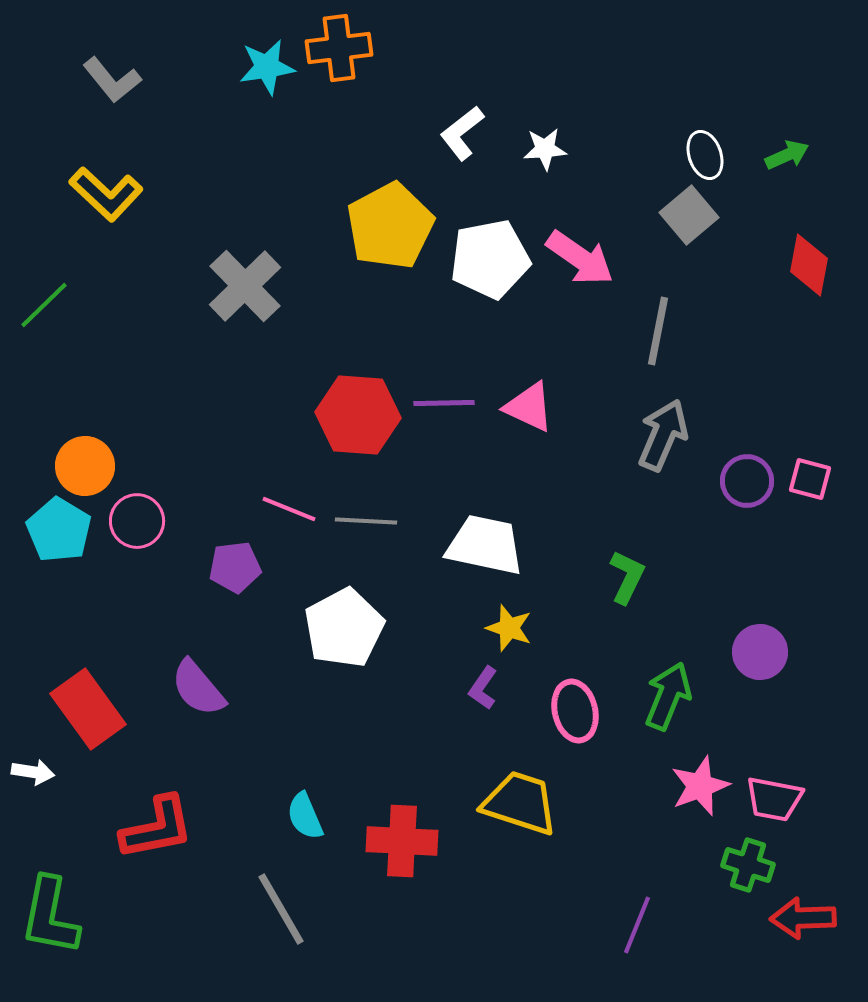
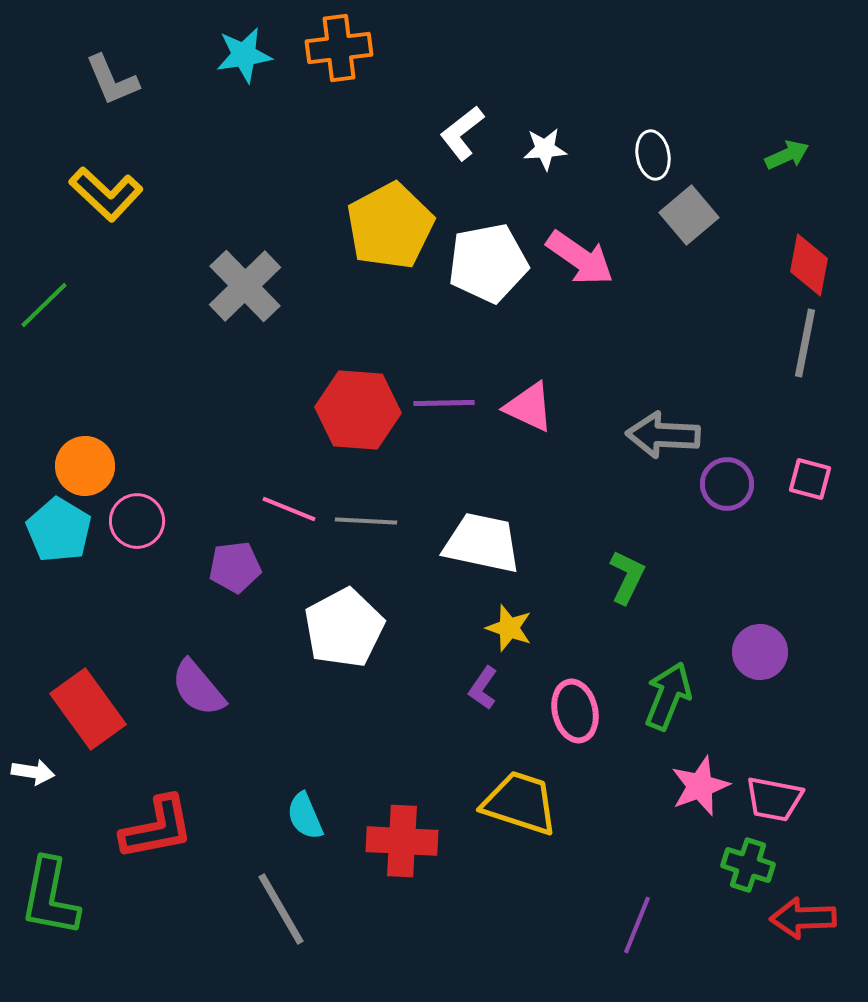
cyan star at (267, 67): moved 23 px left, 12 px up
gray L-shape at (112, 80): rotated 16 degrees clockwise
white ellipse at (705, 155): moved 52 px left; rotated 9 degrees clockwise
white pentagon at (490, 259): moved 2 px left, 4 px down
gray line at (658, 331): moved 147 px right, 12 px down
red hexagon at (358, 415): moved 5 px up
gray arrow at (663, 435): rotated 110 degrees counterclockwise
purple circle at (747, 481): moved 20 px left, 3 px down
white trapezoid at (485, 545): moved 3 px left, 2 px up
green L-shape at (50, 916): moved 19 px up
